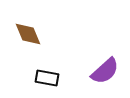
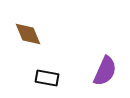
purple semicircle: rotated 24 degrees counterclockwise
